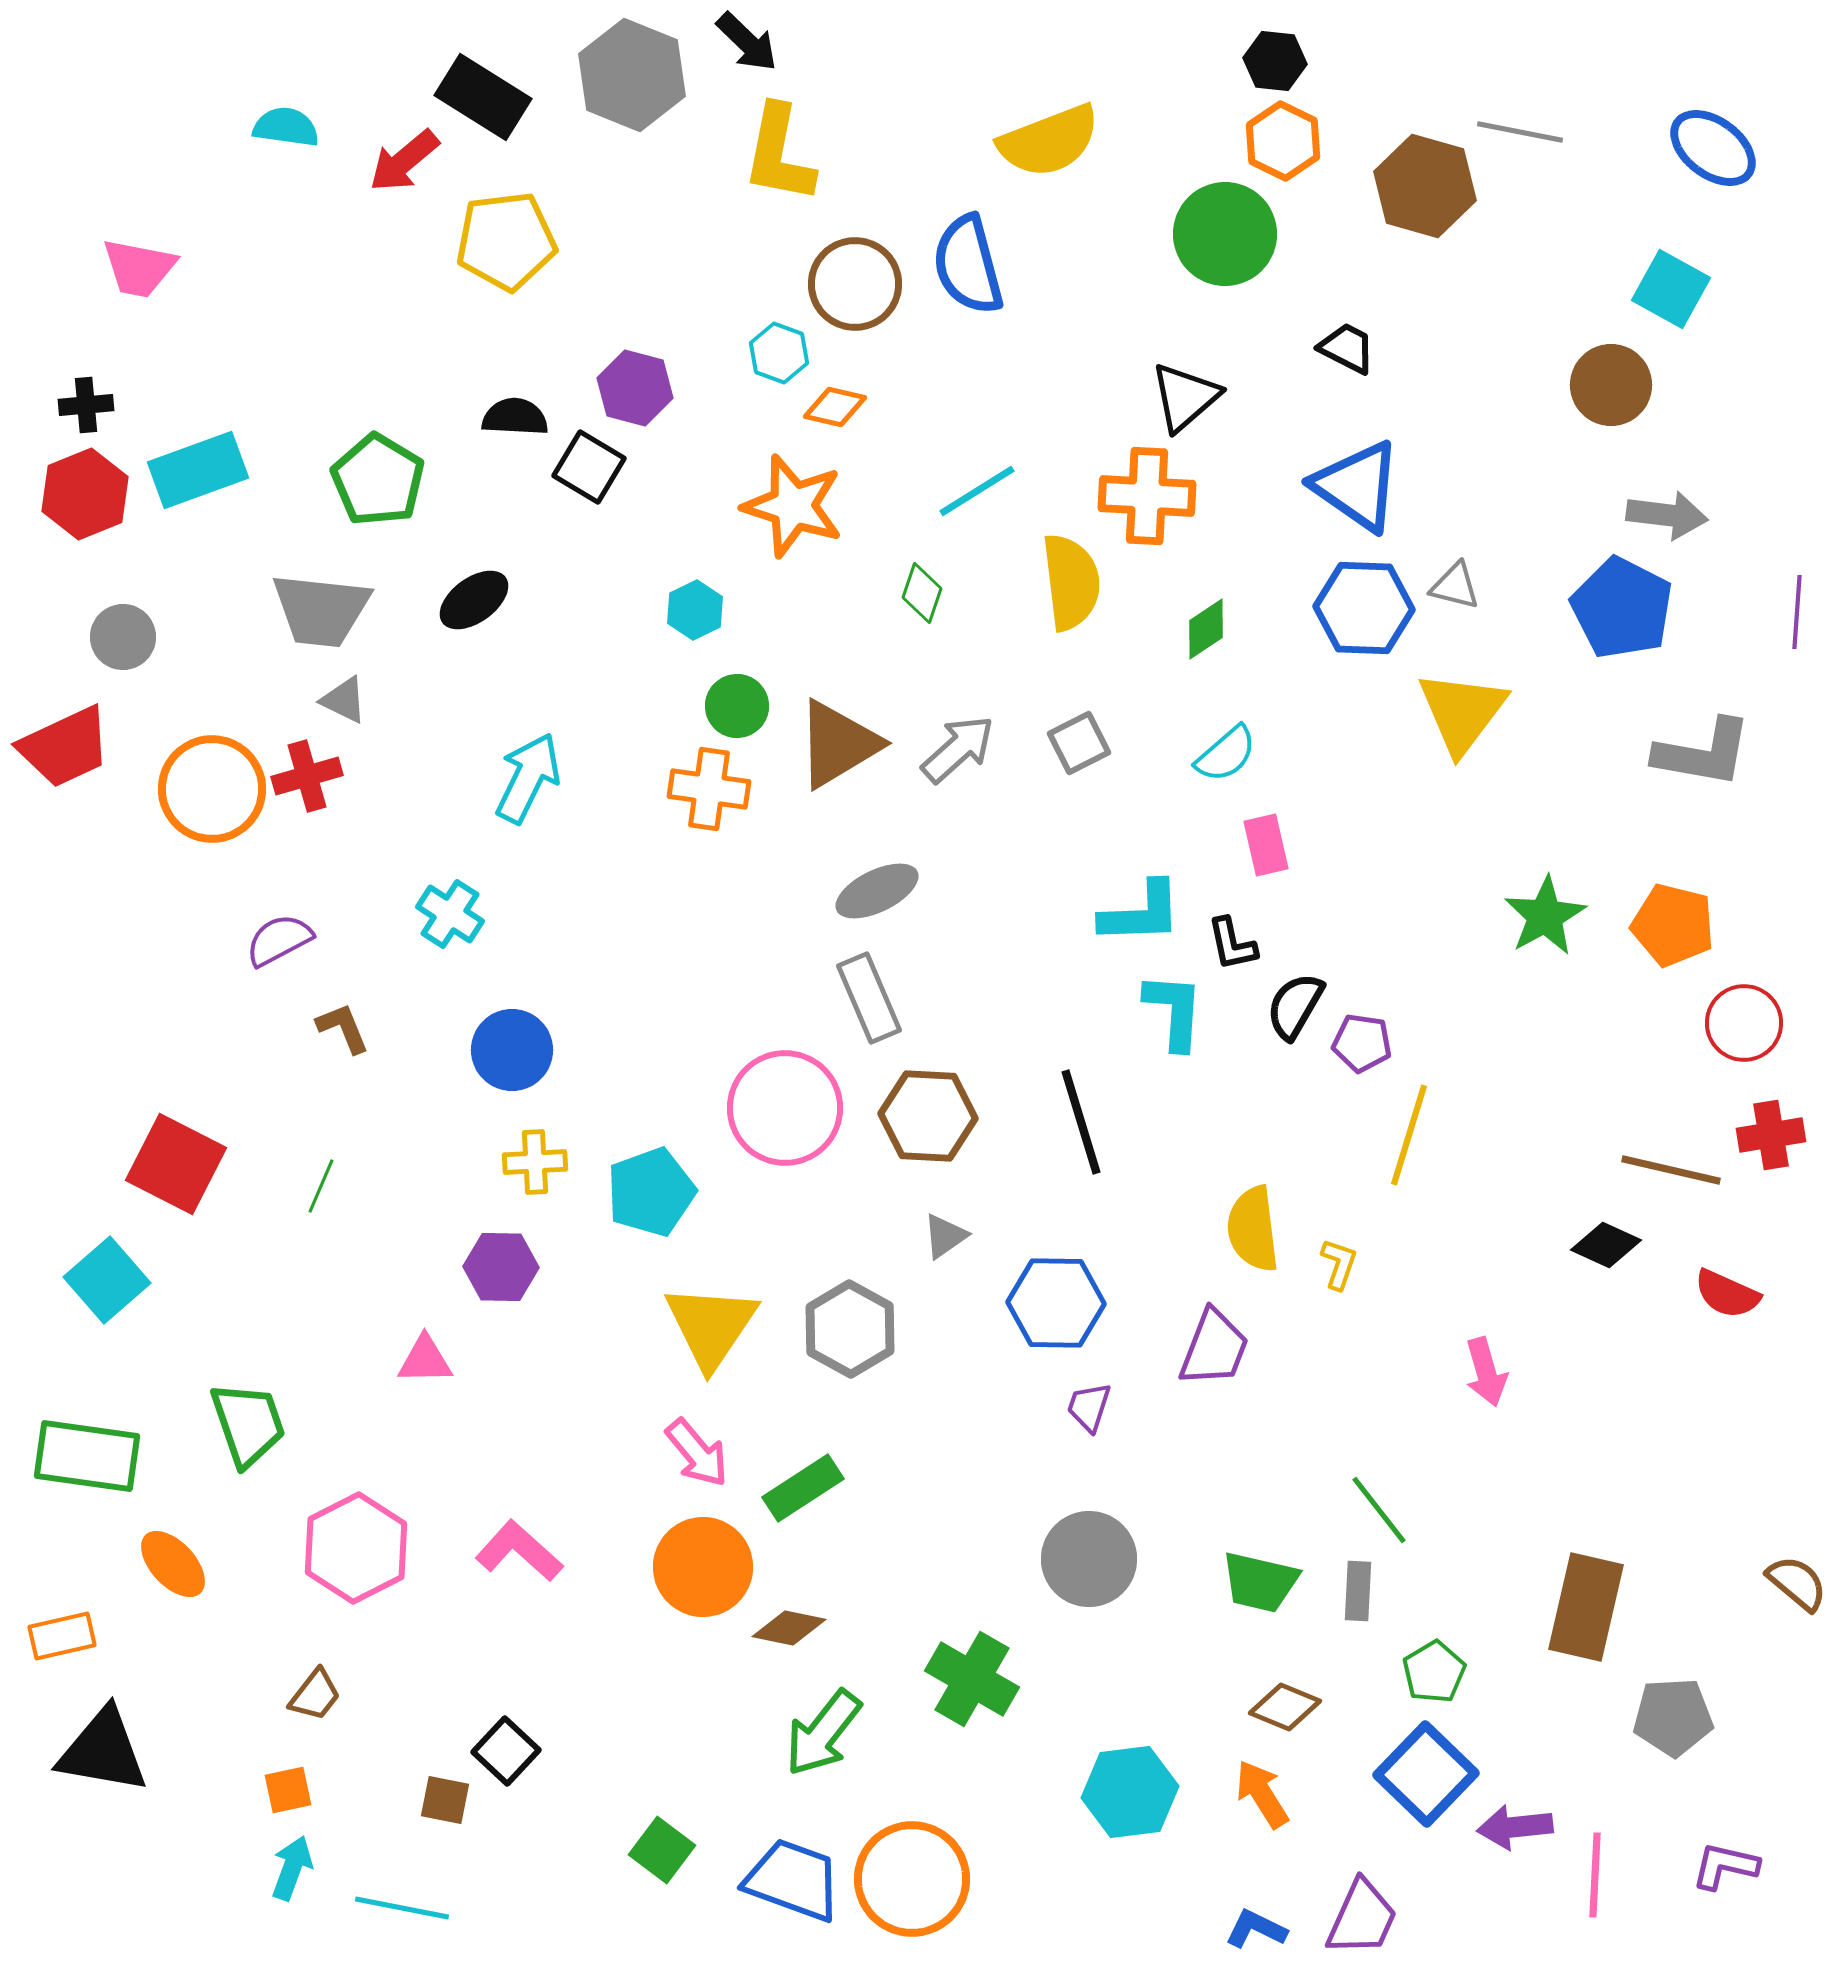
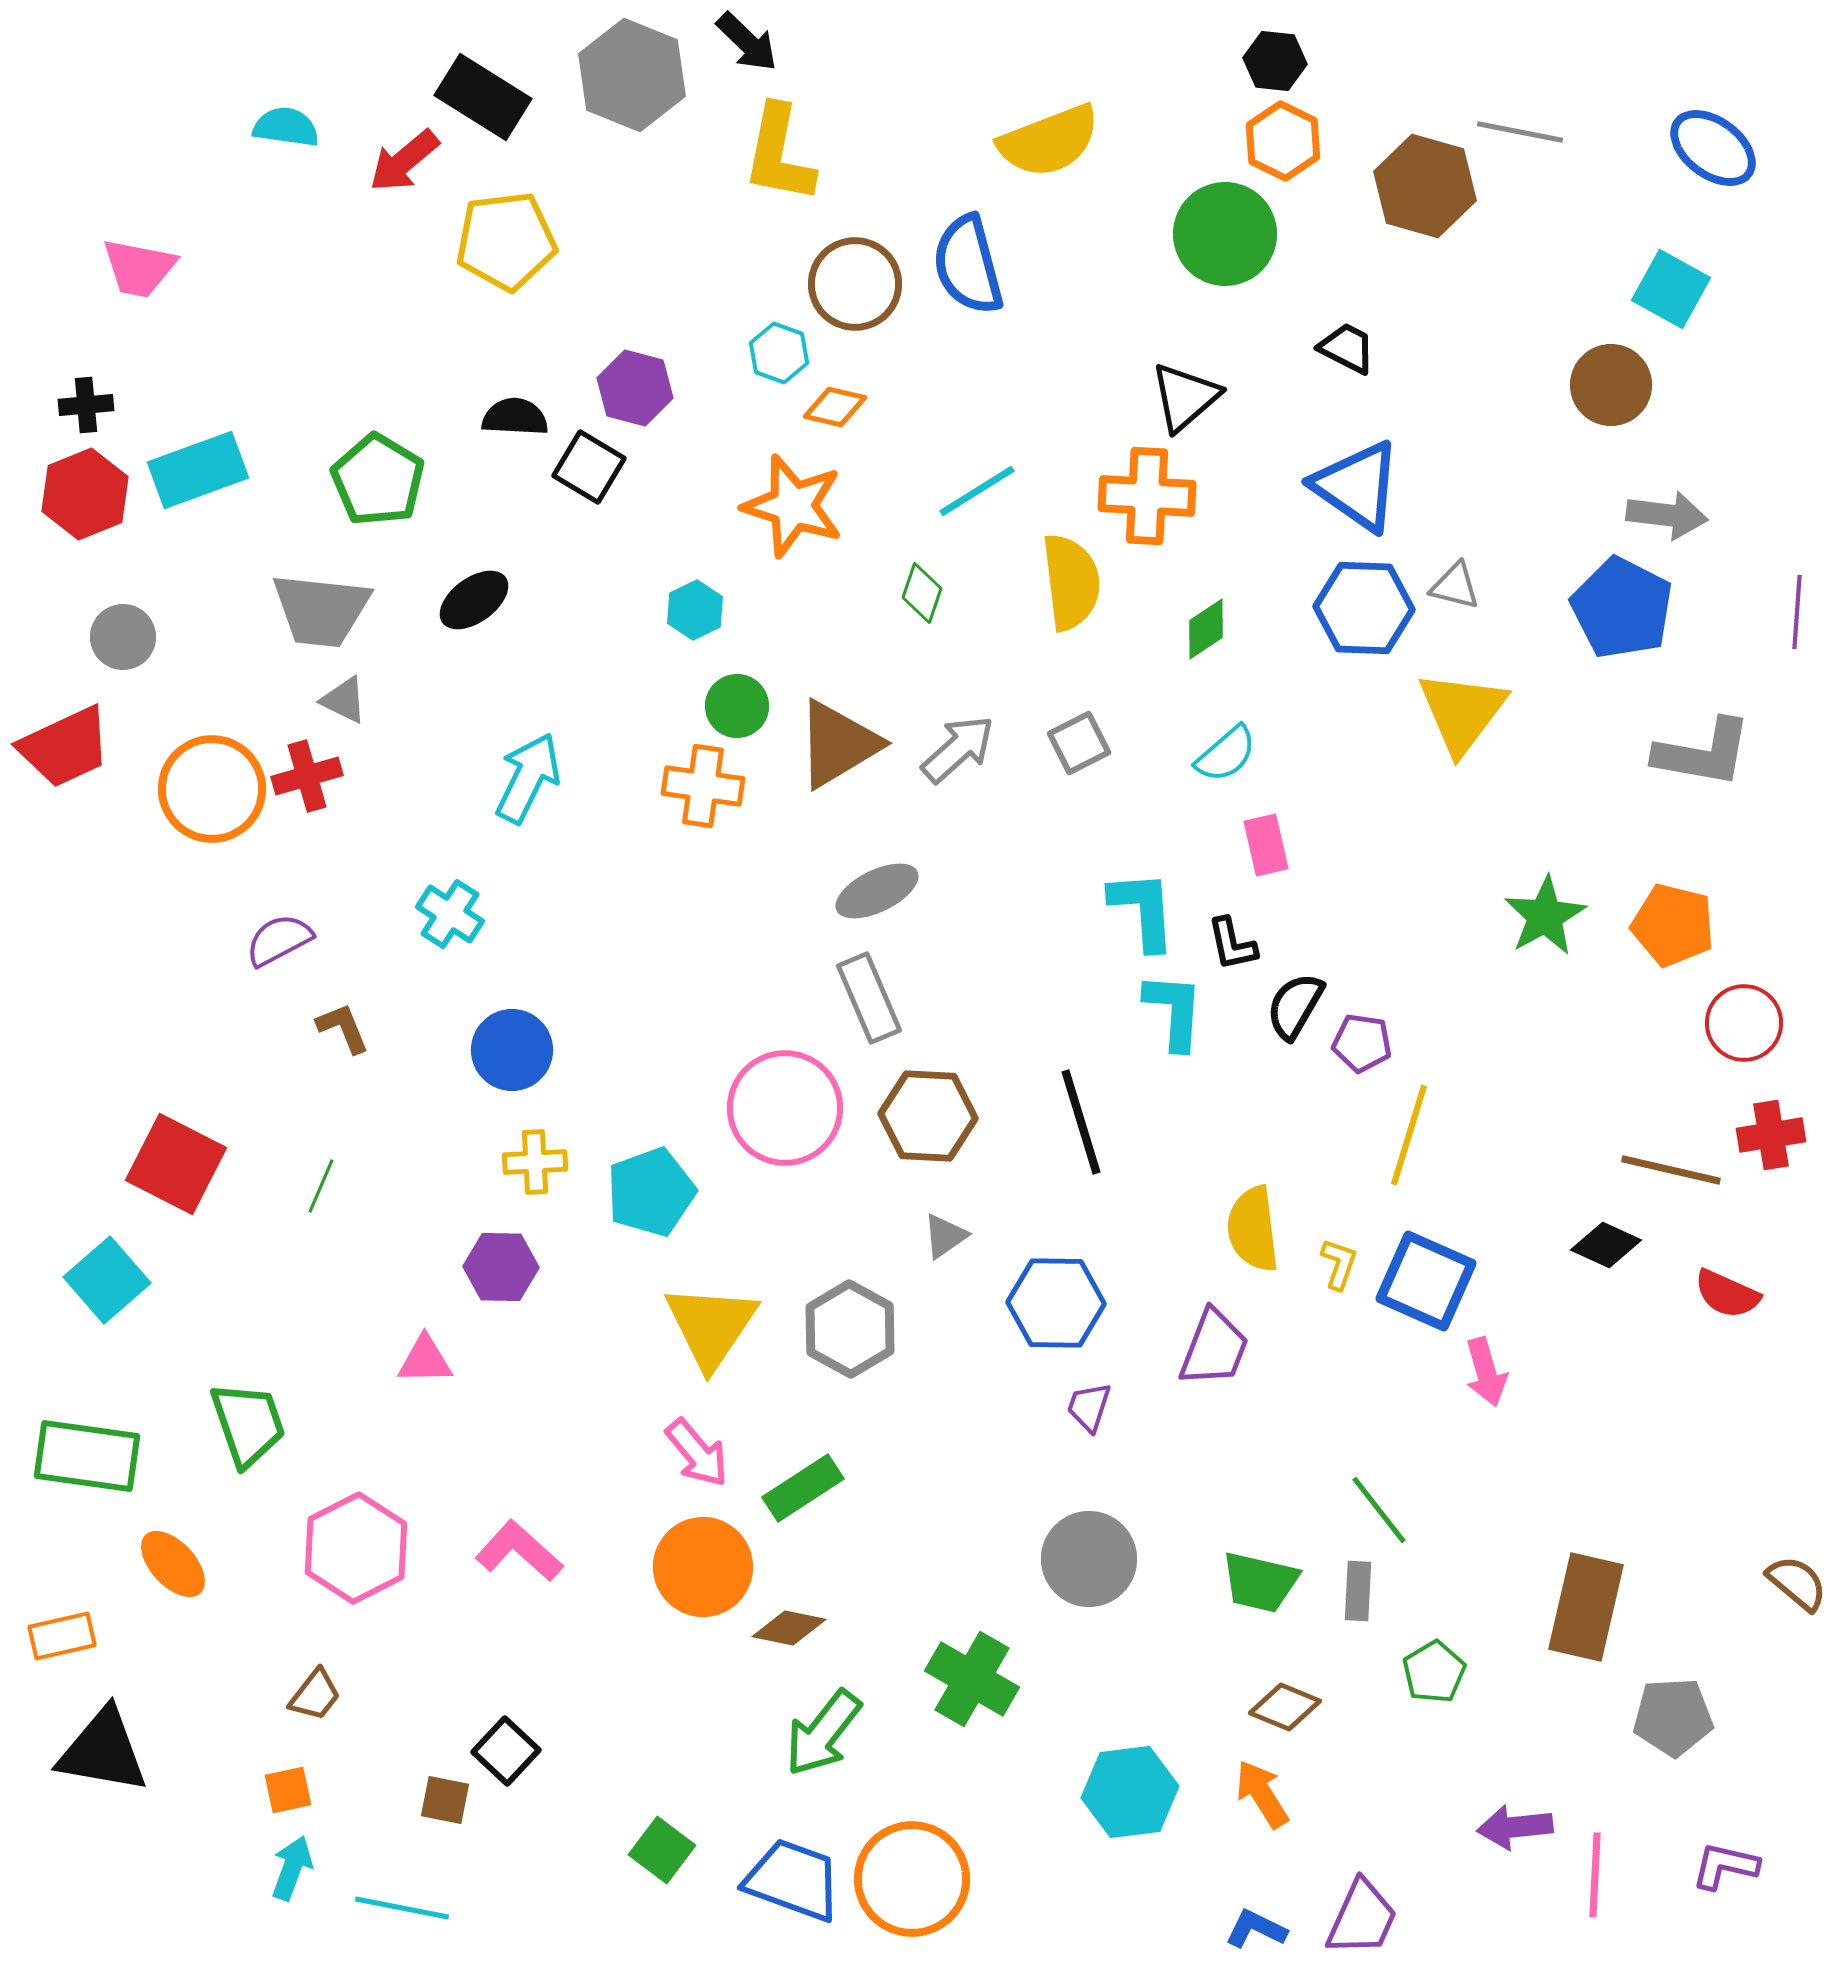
orange cross at (709, 789): moved 6 px left, 3 px up
cyan L-shape at (1141, 913): moved 2 px right, 3 px up; rotated 92 degrees counterclockwise
blue square at (1426, 1774): moved 493 px up; rotated 20 degrees counterclockwise
